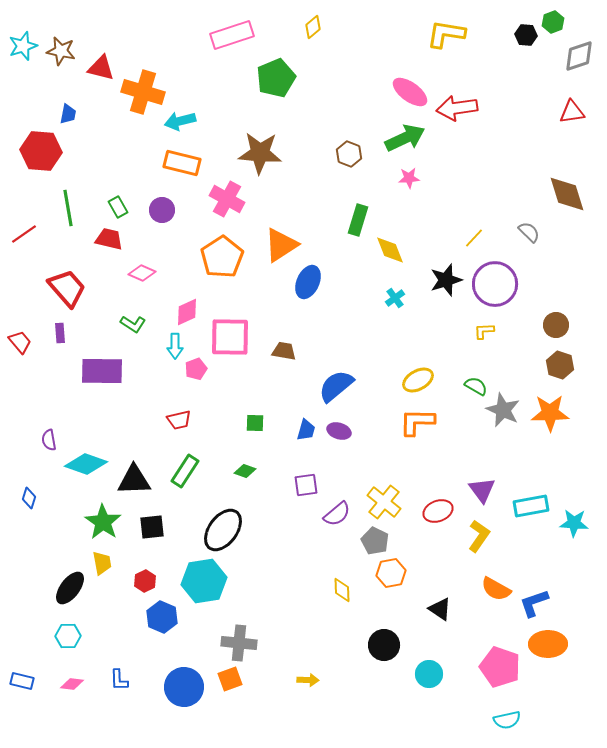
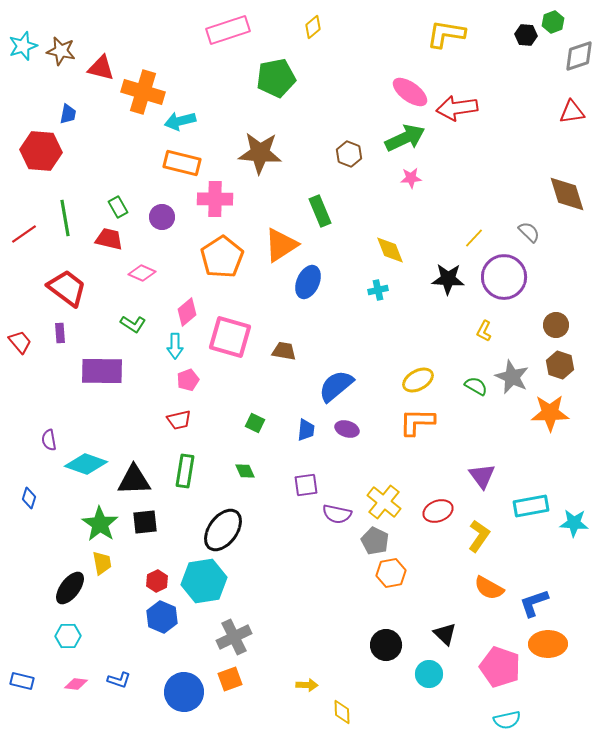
pink rectangle at (232, 35): moved 4 px left, 5 px up
green pentagon at (276, 78): rotated 12 degrees clockwise
pink star at (409, 178): moved 2 px right
pink cross at (227, 199): moved 12 px left; rotated 28 degrees counterclockwise
green line at (68, 208): moved 3 px left, 10 px down
purple circle at (162, 210): moved 7 px down
green rectangle at (358, 220): moved 38 px left, 9 px up; rotated 40 degrees counterclockwise
black star at (446, 280): moved 2 px right, 1 px up; rotated 20 degrees clockwise
purple circle at (495, 284): moved 9 px right, 7 px up
red trapezoid at (67, 288): rotated 12 degrees counterclockwise
cyan cross at (395, 298): moved 17 px left, 8 px up; rotated 24 degrees clockwise
pink diamond at (187, 312): rotated 16 degrees counterclockwise
yellow L-shape at (484, 331): rotated 60 degrees counterclockwise
pink square at (230, 337): rotated 15 degrees clockwise
pink pentagon at (196, 369): moved 8 px left, 11 px down
gray star at (503, 410): moved 9 px right, 33 px up
green square at (255, 423): rotated 24 degrees clockwise
blue trapezoid at (306, 430): rotated 10 degrees counterclockwise
purple ellipse at (339, 431): moved 8 px right, 2 px up
green rectangle at (185, 471): rotated 24 degrees counterclockwise
green diamond at (245, 471): rotated 45 degrees clockwise
purple triangle at (482, 490): moved 14 px up
purple semicircle at (337, 514): rotated 52 degrees clockwise
green star at (103, 522): moved 3 px left, 2 px down
black square at (152, 527): moved 7 px left, 5 px up
red hexagon at (145, 581): moved 12 px right
orange semicircle at (496, 589): moved 7 px left, 1 px up
yellow diamond at (342, 590): moved 122 px down
black triangle at (440, 609): moved 5 px right, 25 px down; rotated 10 degrees clockwise
gray cross at (239, 643): moved 5 px left, 6 px up; rotated 32 degrees counterclockwise
black circle at (384, 645): moved 2 px right
blue L-shape at (119, 680): rotated 70 degrees counterclockwise
yellow arrow at (308, 680): moved 1 px left, 5 px down
pink diamond at (72, 684): moved 4 px right
blue circle at (184, 687): moved 5 px down
